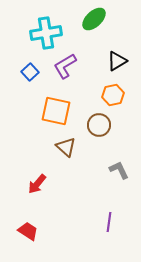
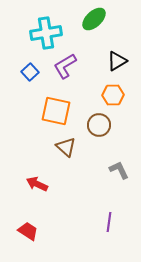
orange hexagon: rotated 10 degrees clockwise
red arrow: rotated 75 degrees clockwise
